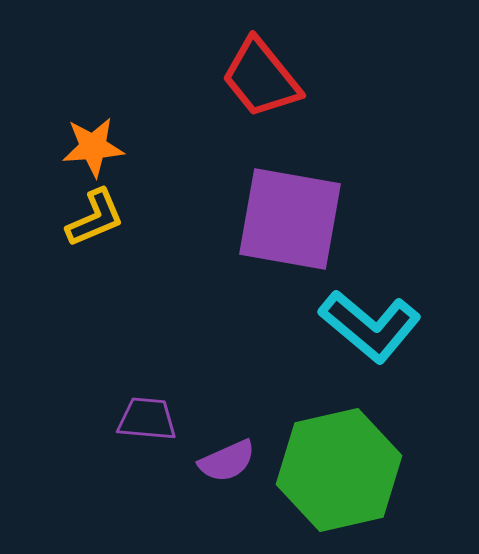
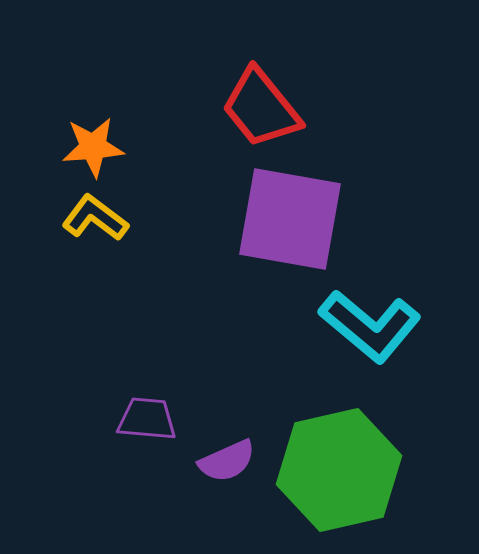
red trapezoid: moved 30 px down
yellow L-shape: rotated 120 degrees counterclockwise
